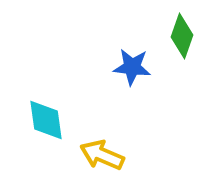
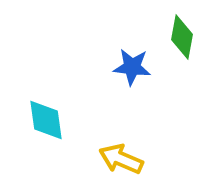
green diamond: moved 1 px down; rotated 9 degrees counterclockwise
yellow arrow: moved 19 px right, 4 px down
